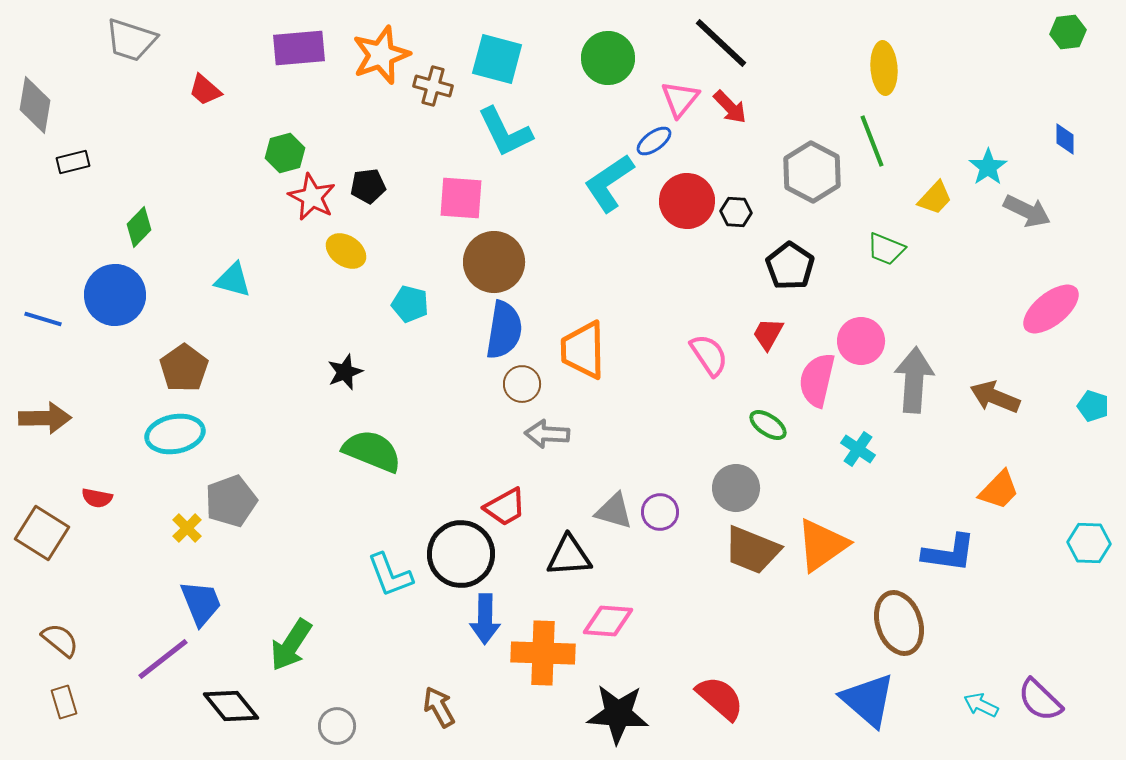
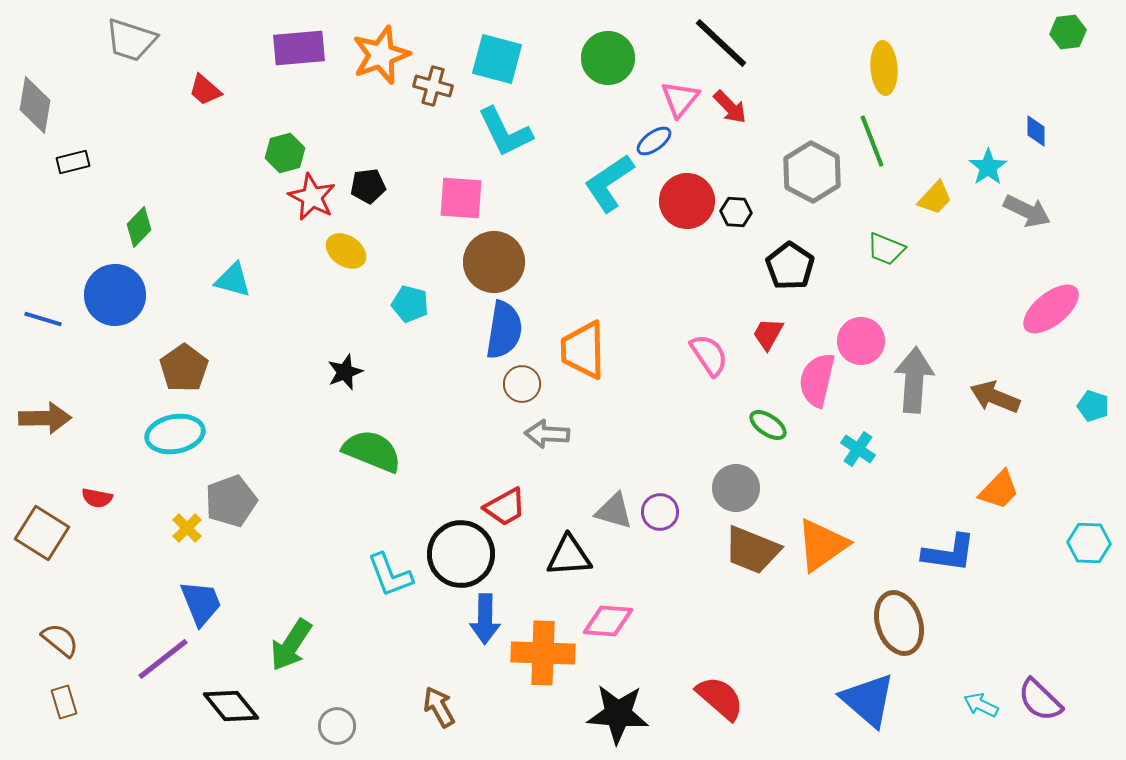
blue diamond at (1065, 139): moved 29 px left, 8 px up
